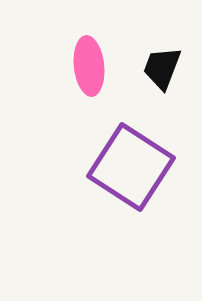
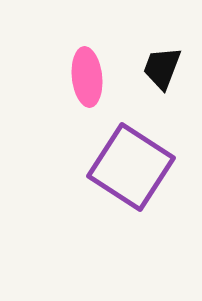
pink ellipse: moved 2 px left, 11 px down
